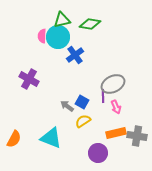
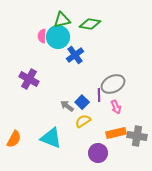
purple line: moved 4 px left, 1 px up
blue square: rotated 16 degrees clockwise
